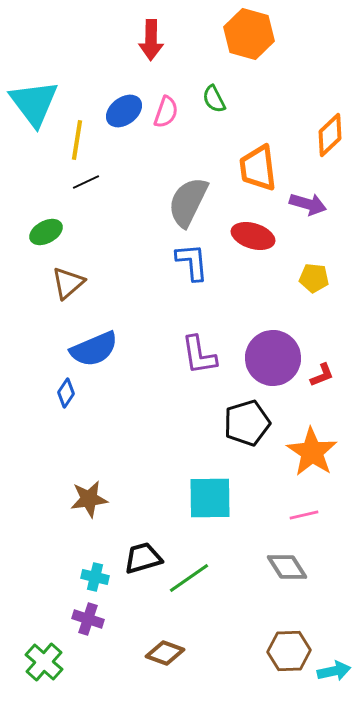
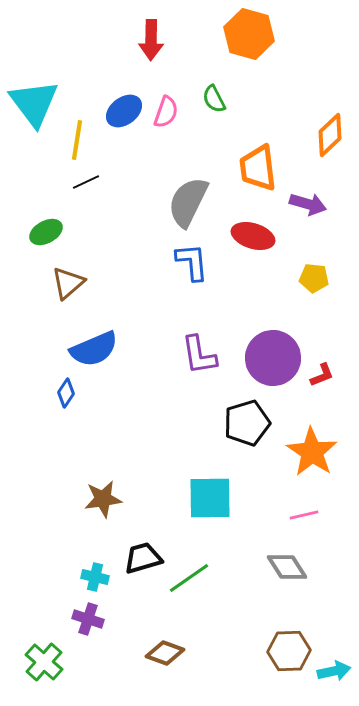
brown star: moved 14 px right
